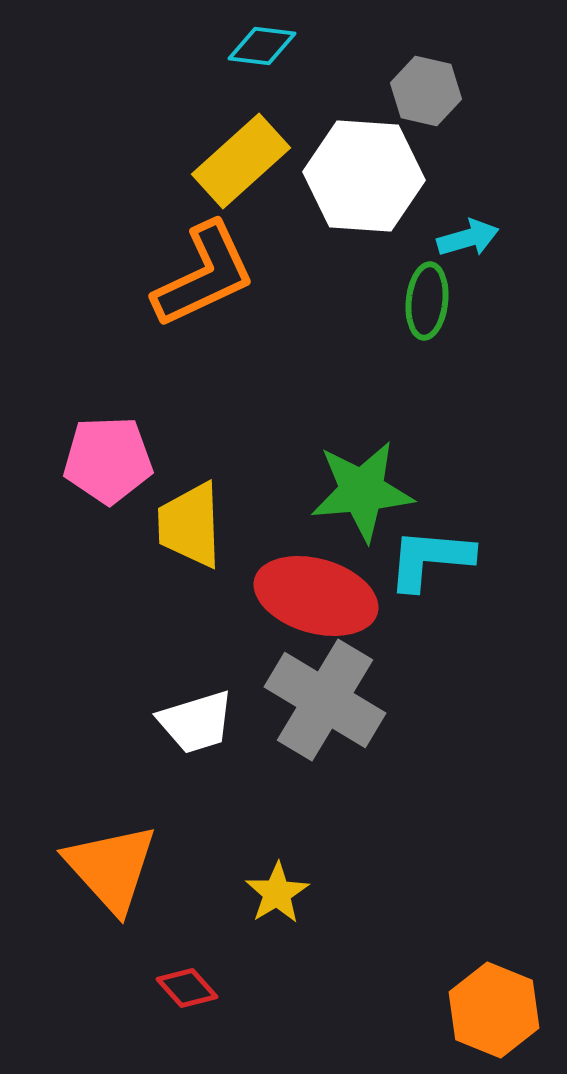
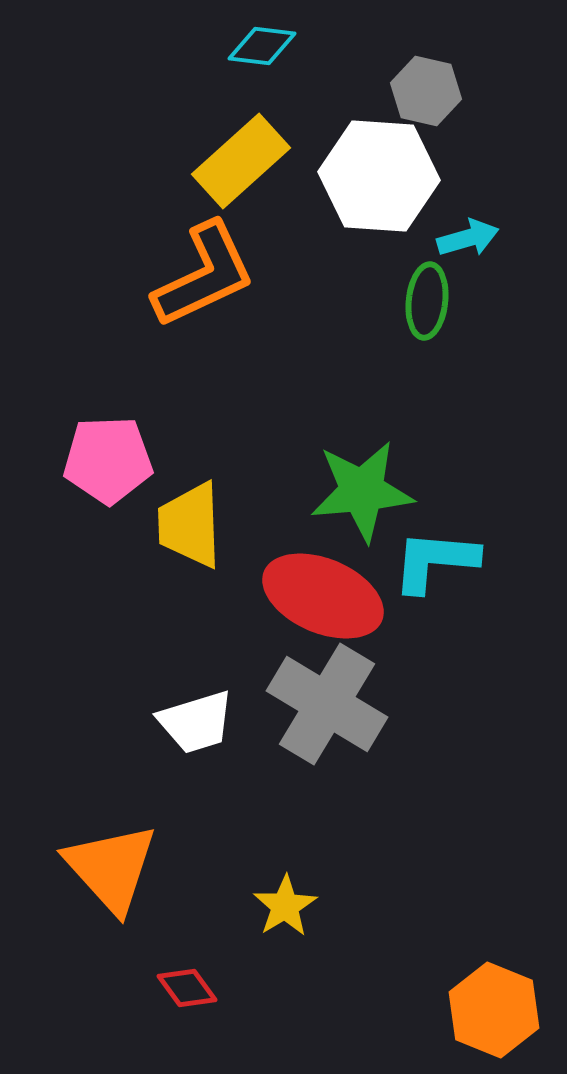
white hexagon: moved 15 px right
cyan L-shape: moved 5 px right, 2 px down
red ellipse: moved 7 px right; rotated 7 degrees clockwise
gray cross: moved 2 px right, 4 px down
yellow star: moved 8 px right, 13 px down
red diamond: rotated 6 degrees clockwise
